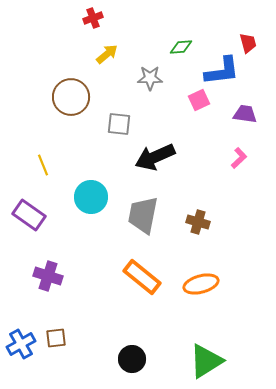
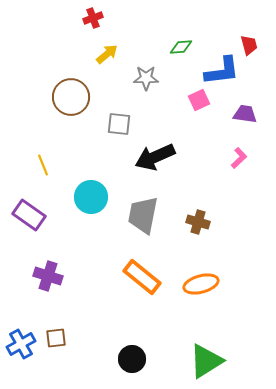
red trapezoid: moved 1 px right, 2 px down
gray star: moved 4 px left
